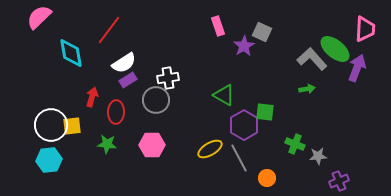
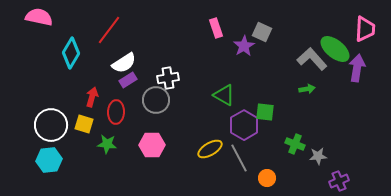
pink semicircle: rotated 56 degrees clockwise
pink rectangle: moved 2 px left, 2 px down
cyan diamond: rotated 40 degrees clockwise
purple arrow: rotated 12 degrees counterclockwise
yellow square: moved 12 px right, 2 px up; rotated 24 degrees clockwise
